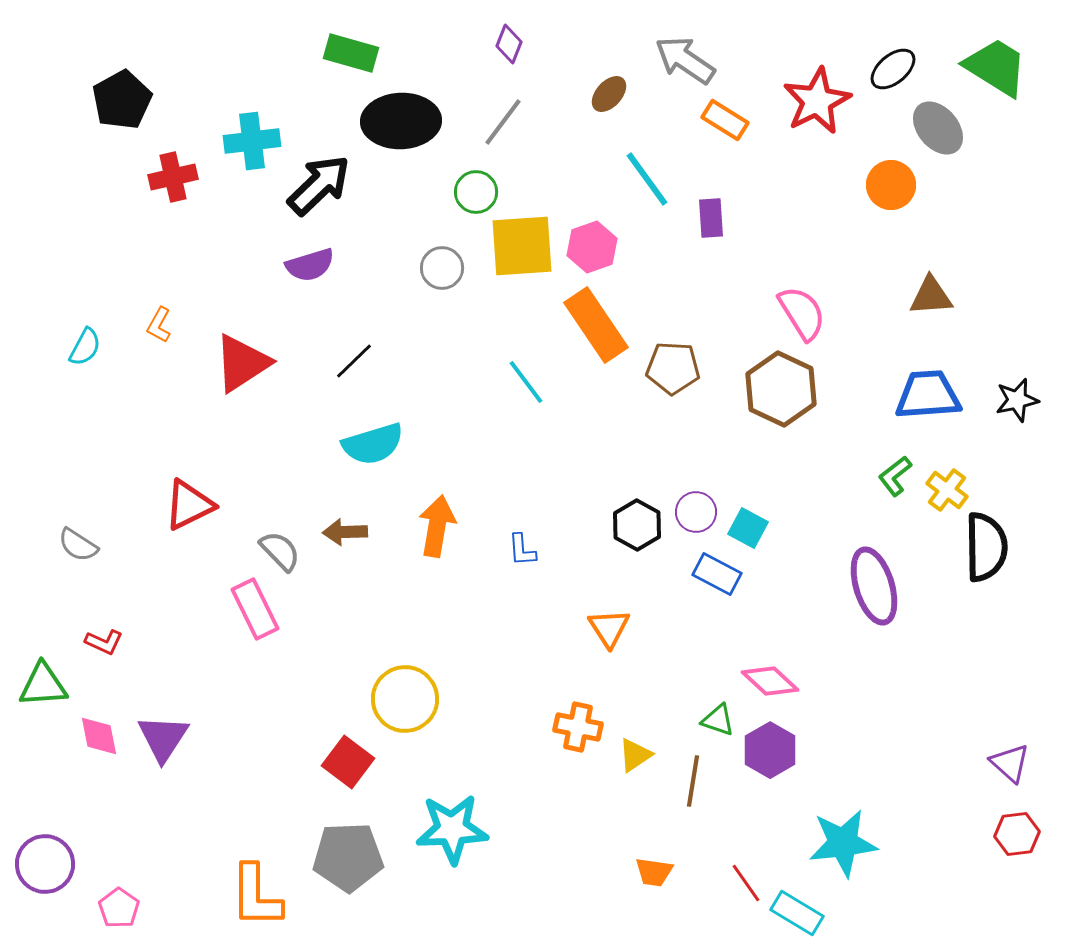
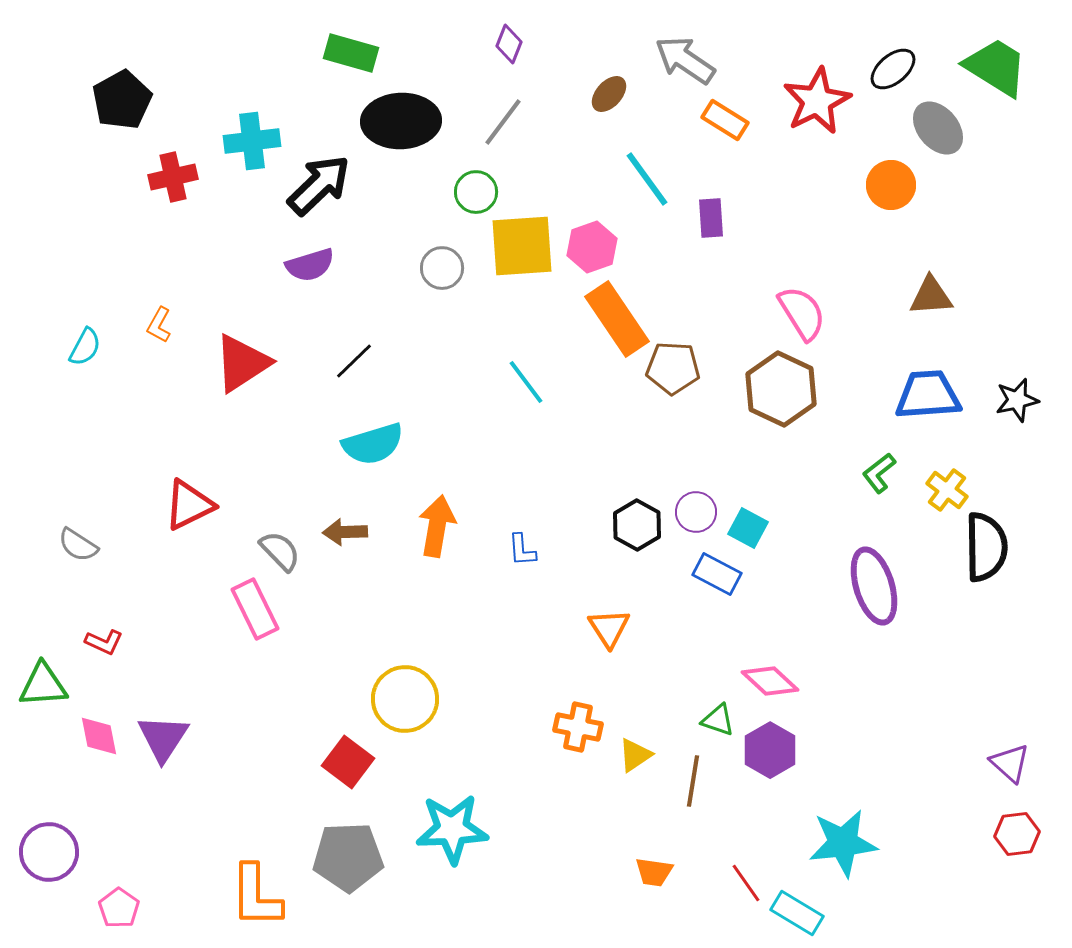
orange rectangle at (596, 325): moved 21 px right, 6 px up
green L-shape at (895, 476): moved 16 px left, 3 px up
purple circle at (45, 864): moved 4 px right, 12 px up
